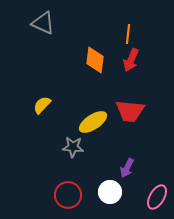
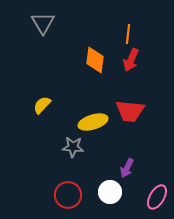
gray triangle: rotated 35 degrees clockwise
yellow ellipse: rotated 16 degrees clockwise
